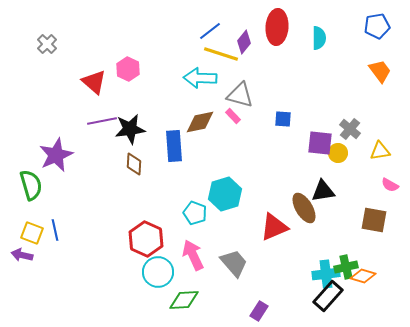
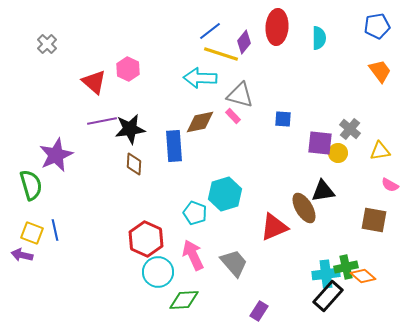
orange diamond at (363, 276): rotated 25 degrees clockwise
